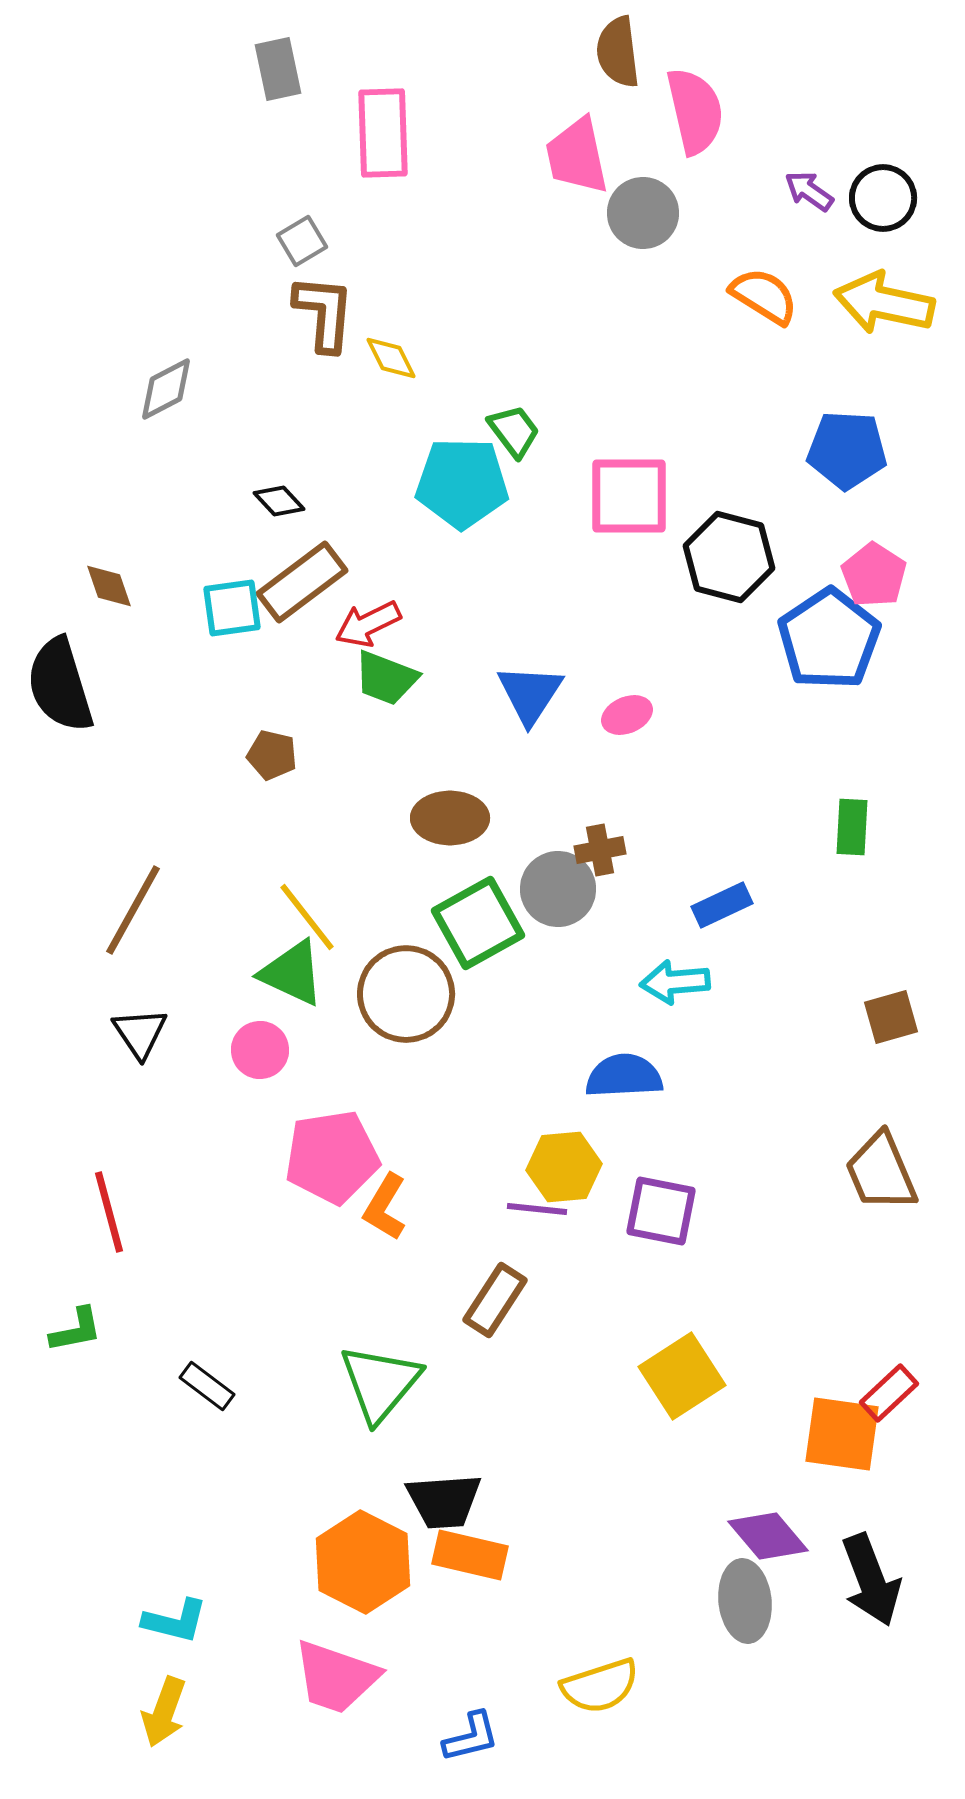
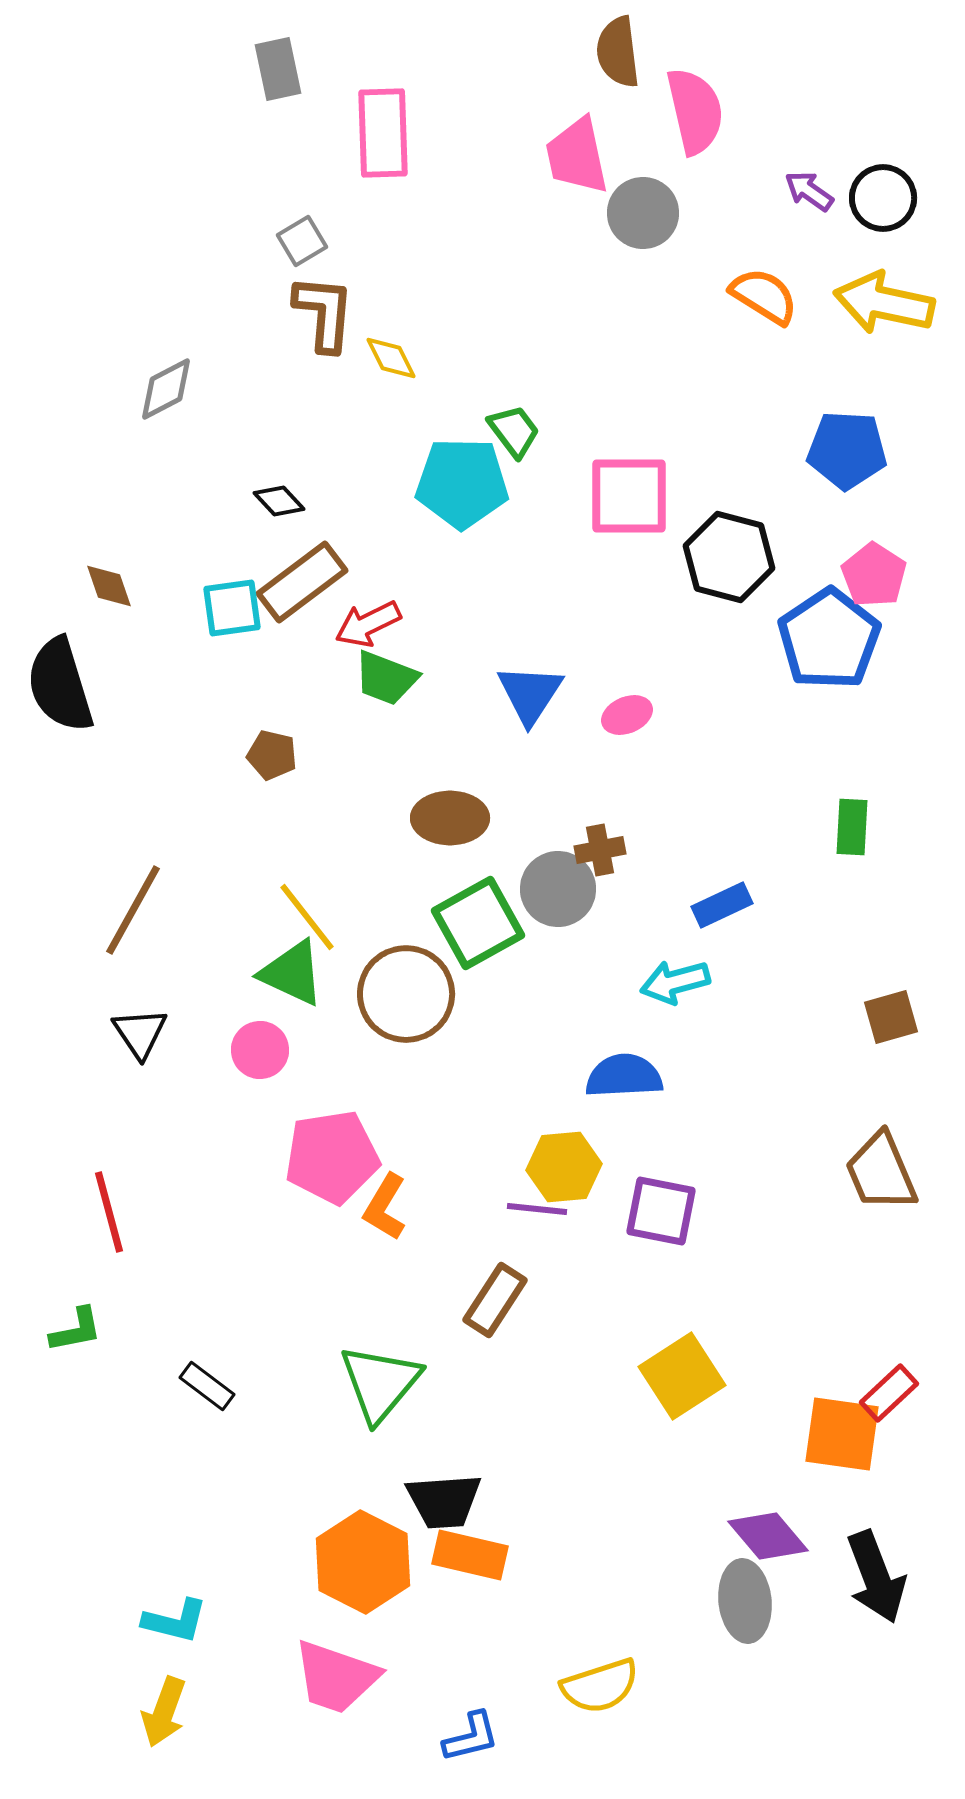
cyan arrow at (675, 982): rotated 10 degrees counterclockwise
black arrow at (871, 1580): moved 5 px right, 3 px up
